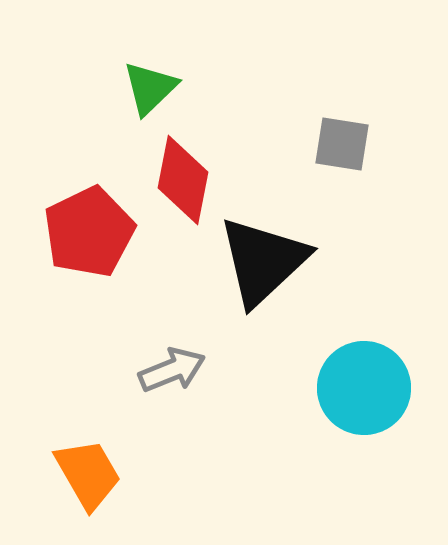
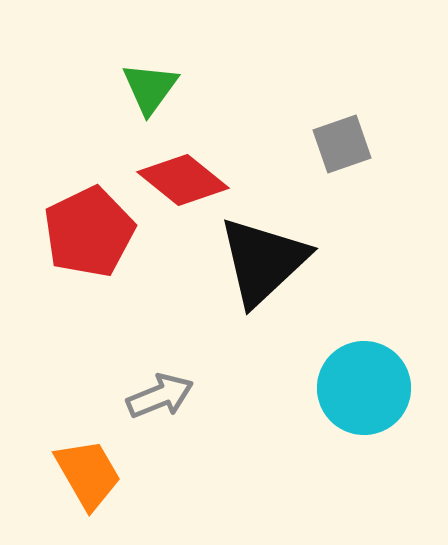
green triangle: rotated 10 degrees counterclockwise
gray square: rotated 28 degrees counterclockwise
red diamond: rotated 62 degrees counterclockwise
gray arrow: moved 12 px left, 26 px down
